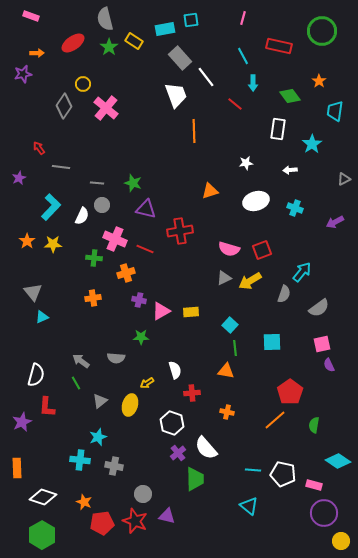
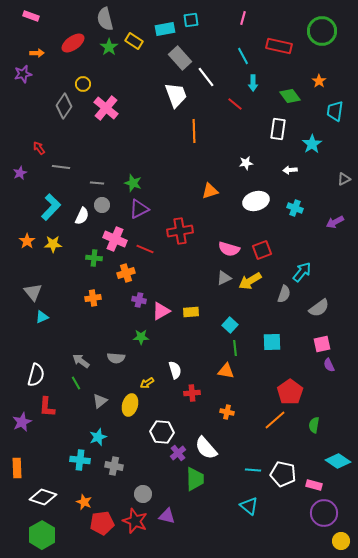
purple star at (19, 178): moved 1 px right, 5 px up
purple triangle at (146, 209): moved 7 px left; rotated 40 degrees counterclockwise
white hexagon at (172, 423): moved 10 px left, 9 px down; rotated 15 degrees counterclockwise
